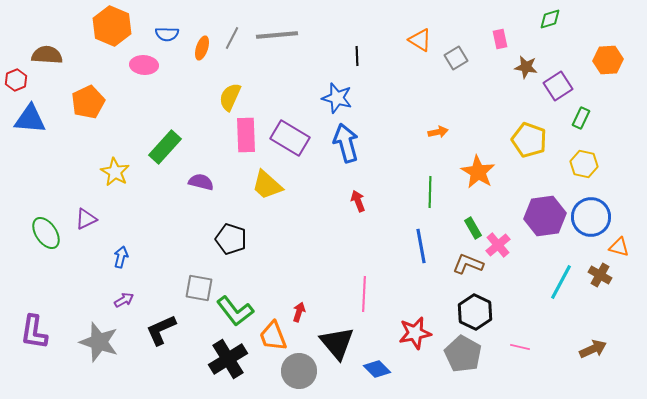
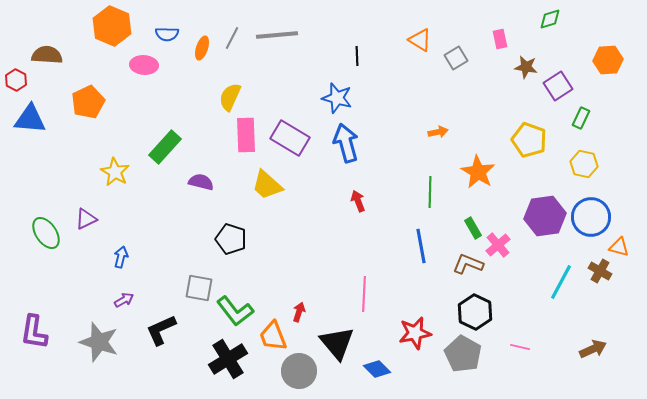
red hexagon at (16, 80): rotated 10 degrees counterclockwise
brown cross at (600, 275): moved 4 px up
